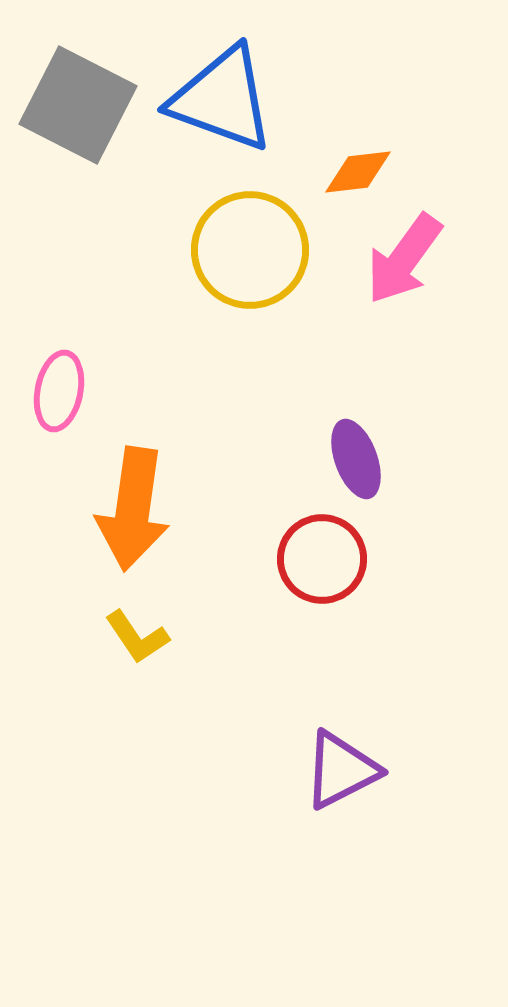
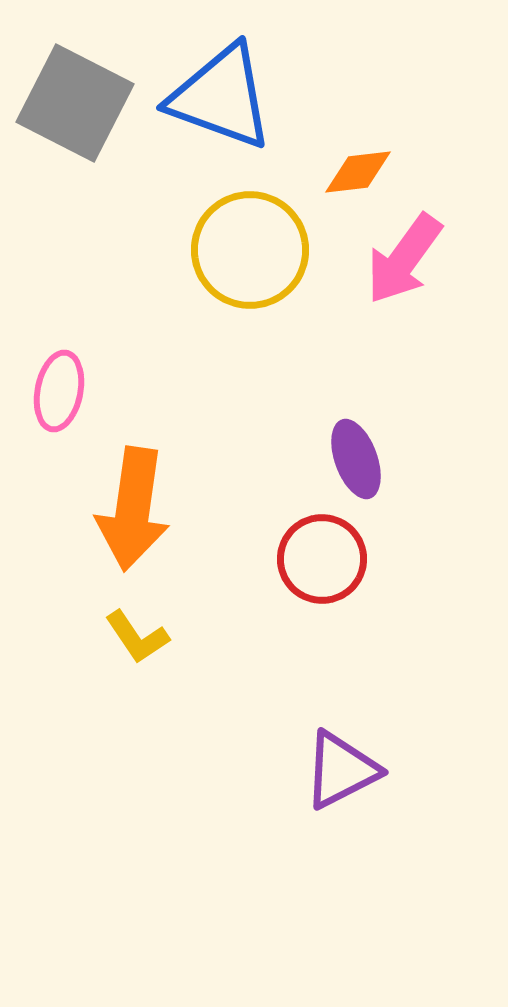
blue triangle: moved 1 px left, 2 px up
gray square: moved 3 px left, 2 px up
